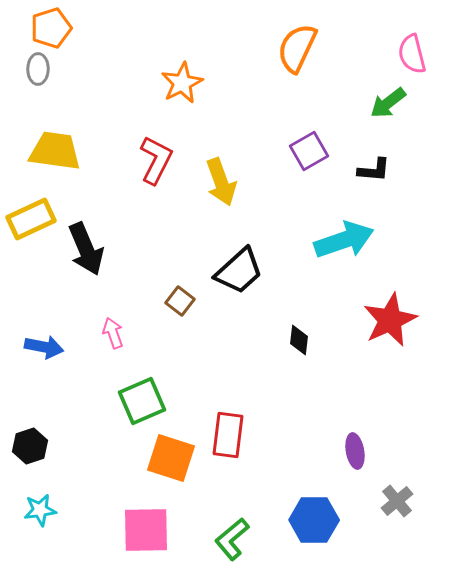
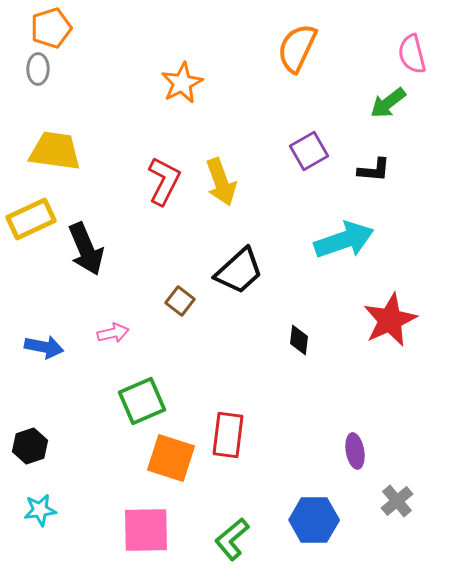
red L-shape: moved 8 px right, 21 px down
pink arrow: rotated 96 degrees clockwise
